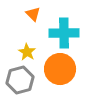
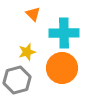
yellow star: rotated 24 degrees clockwise
orange circle: moved 2 px right, 1 px up
gray hexagon: moved 3 px left
